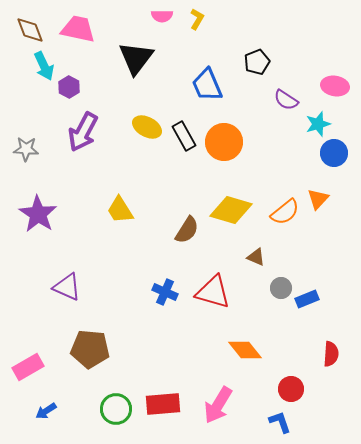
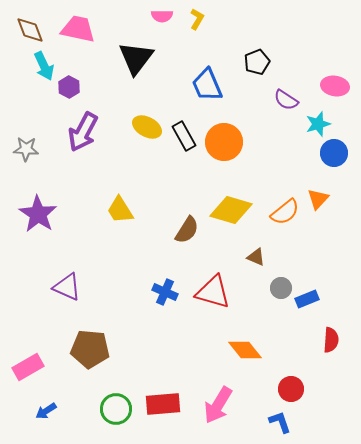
red semicircle: moved 14 px up
